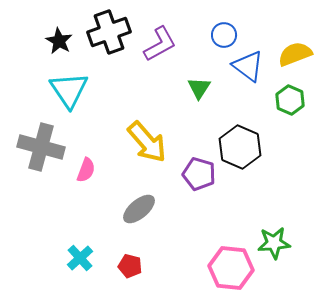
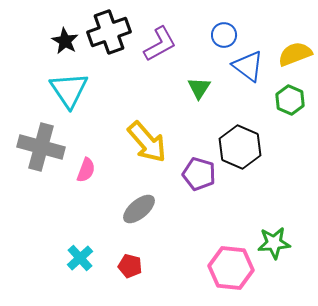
black star: moved 6 px right
